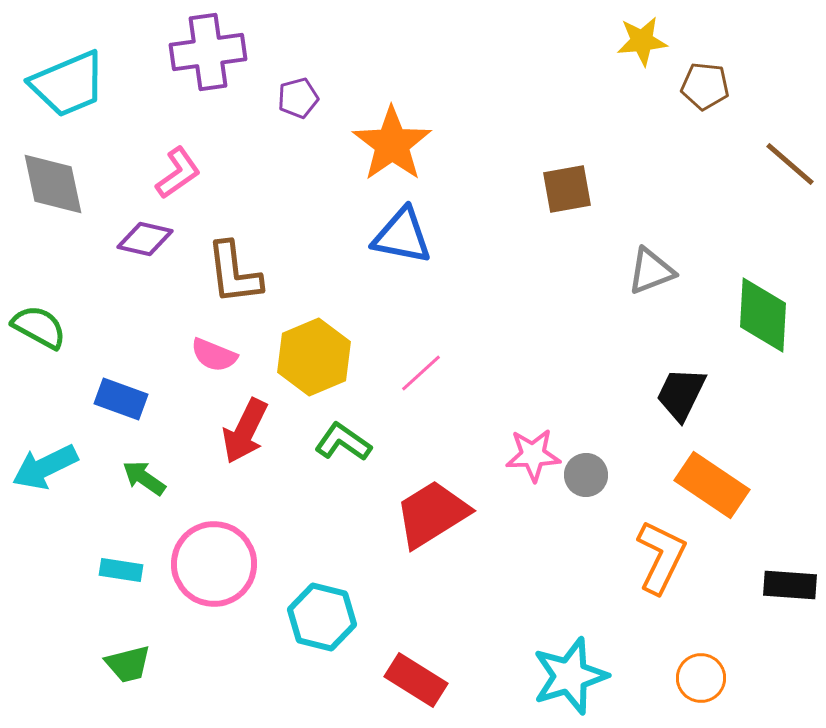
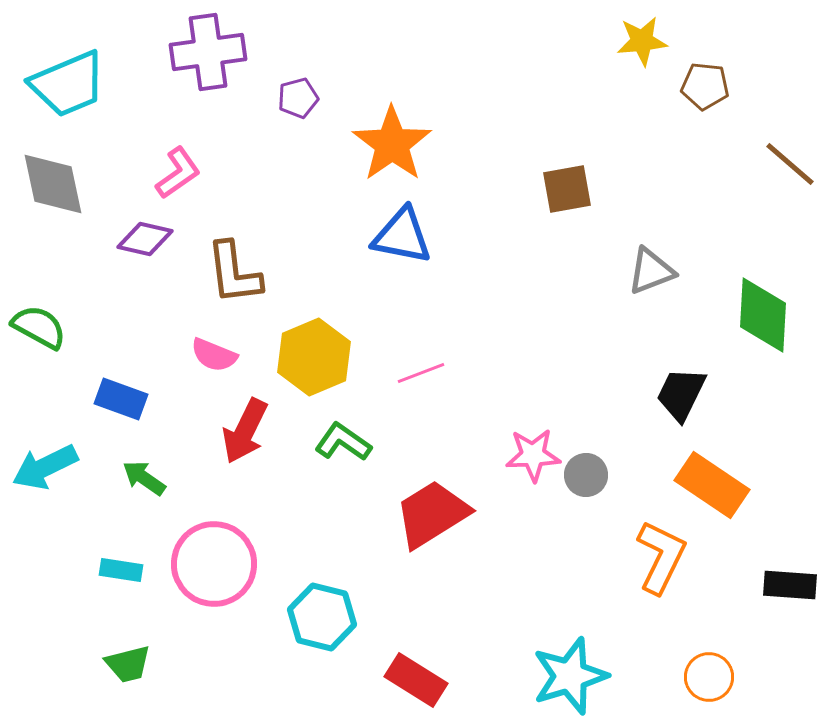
pink line: rotated 21 degrees clockwise
orange circle: moved 8 px right, 1 px up
